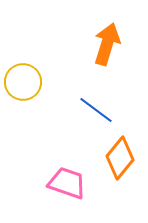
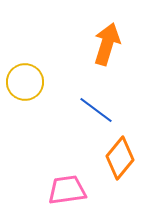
yellow circle: moved 2 px right
pink trapezoid: moved 7 px down; rotated 27 degrees counterclockwise
